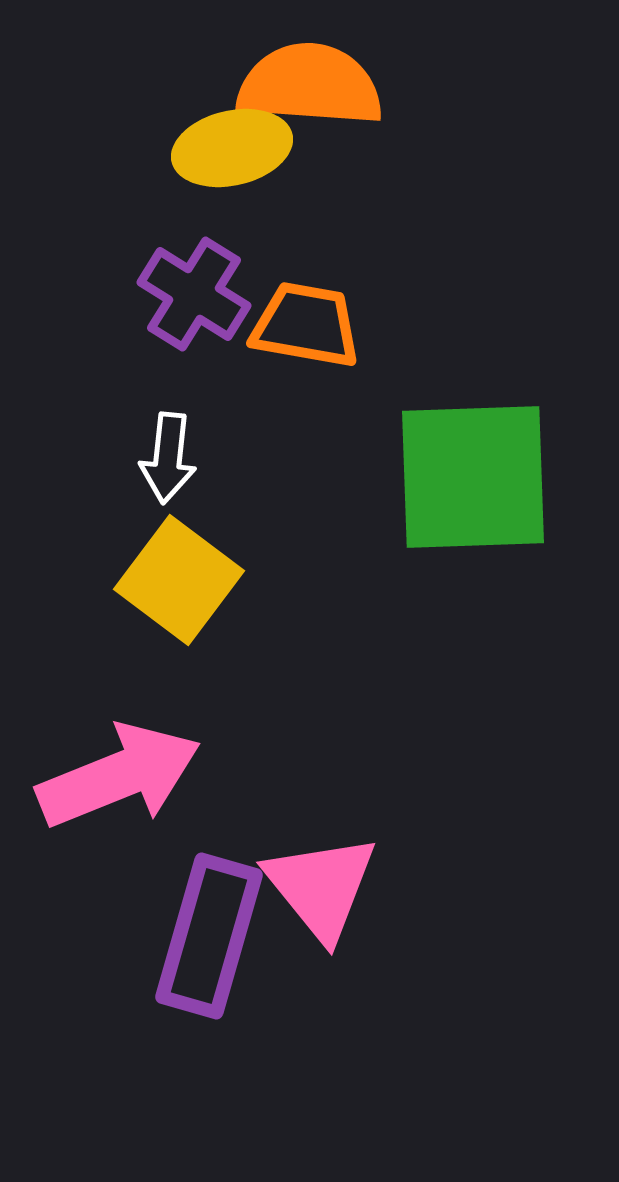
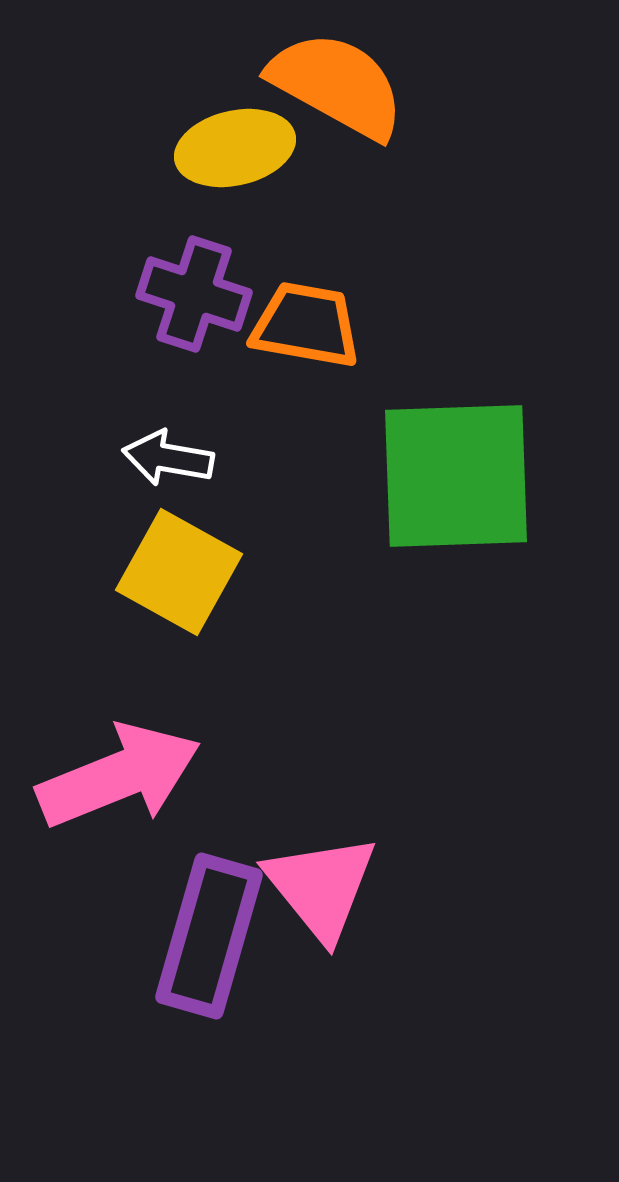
orange semicircle: moved 27 px right; rotated 25 degrees clockwise
yellow ellipse: moved 3 px right
purple cross: rotated 14 degrees counterclockwise
white arrow: rotated 94 degrees clockwise
green square: moved 17 px left, 1 px up
yellow square: moved 8 px up; rotated 8 degrees counterclockwise
